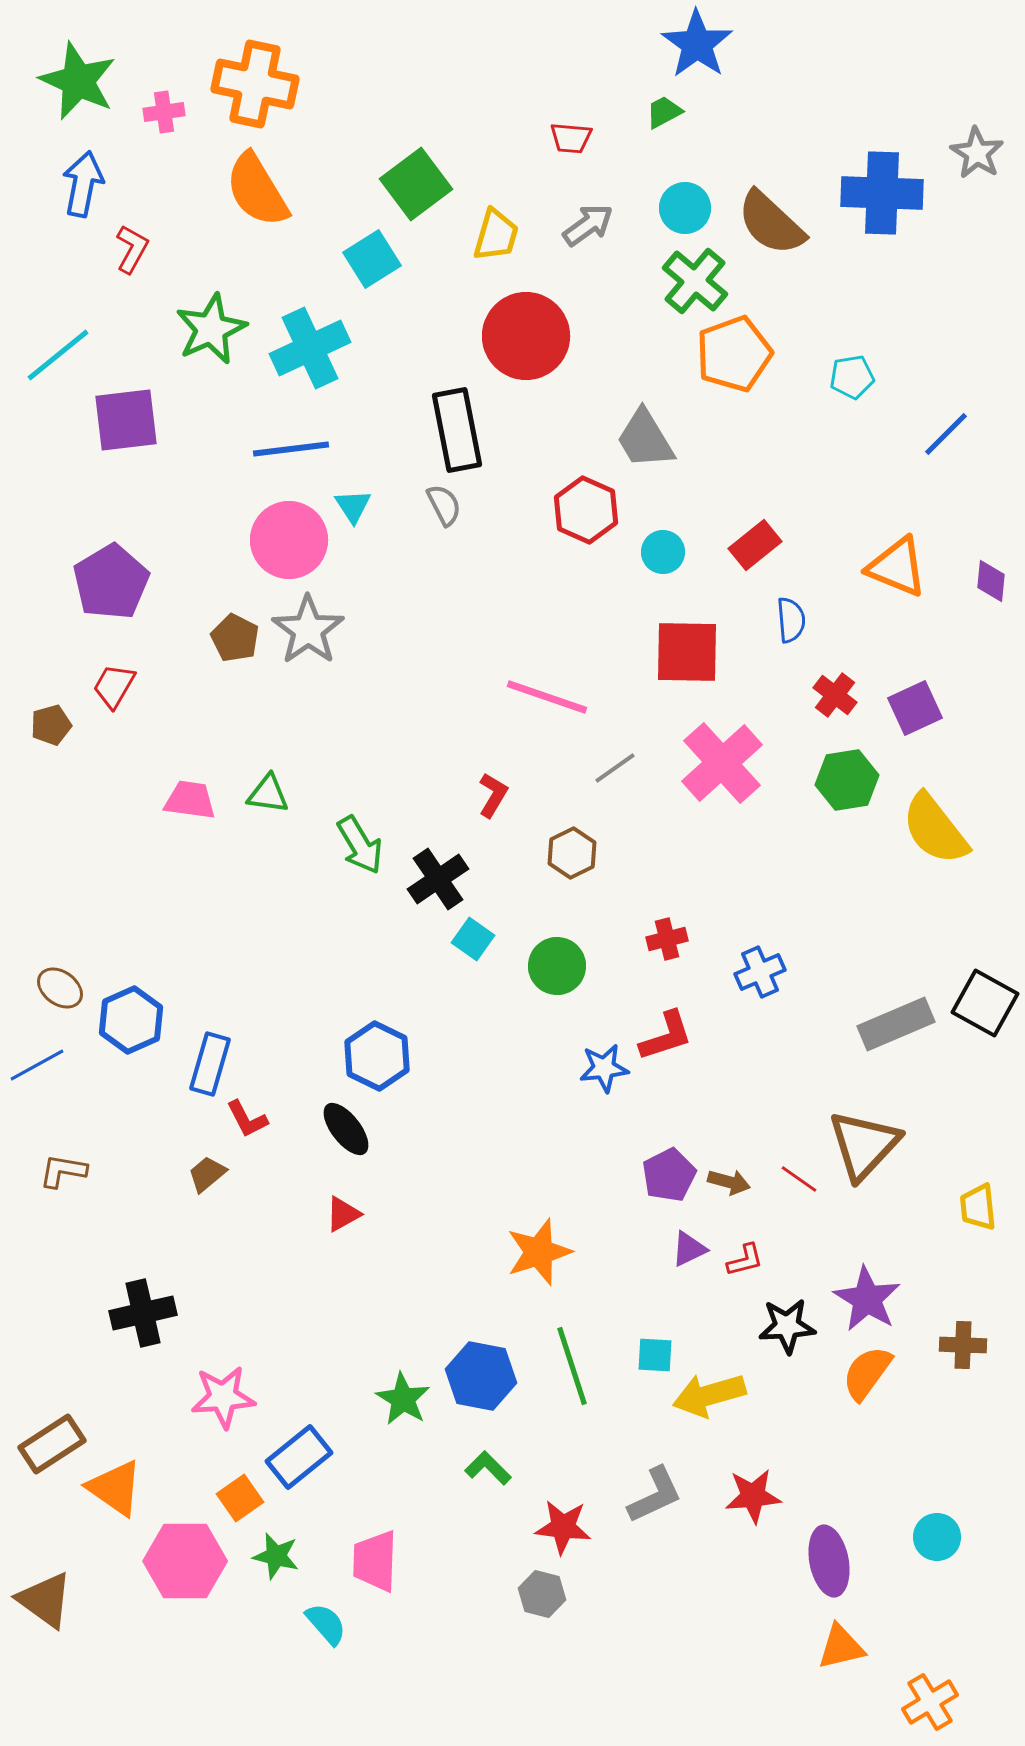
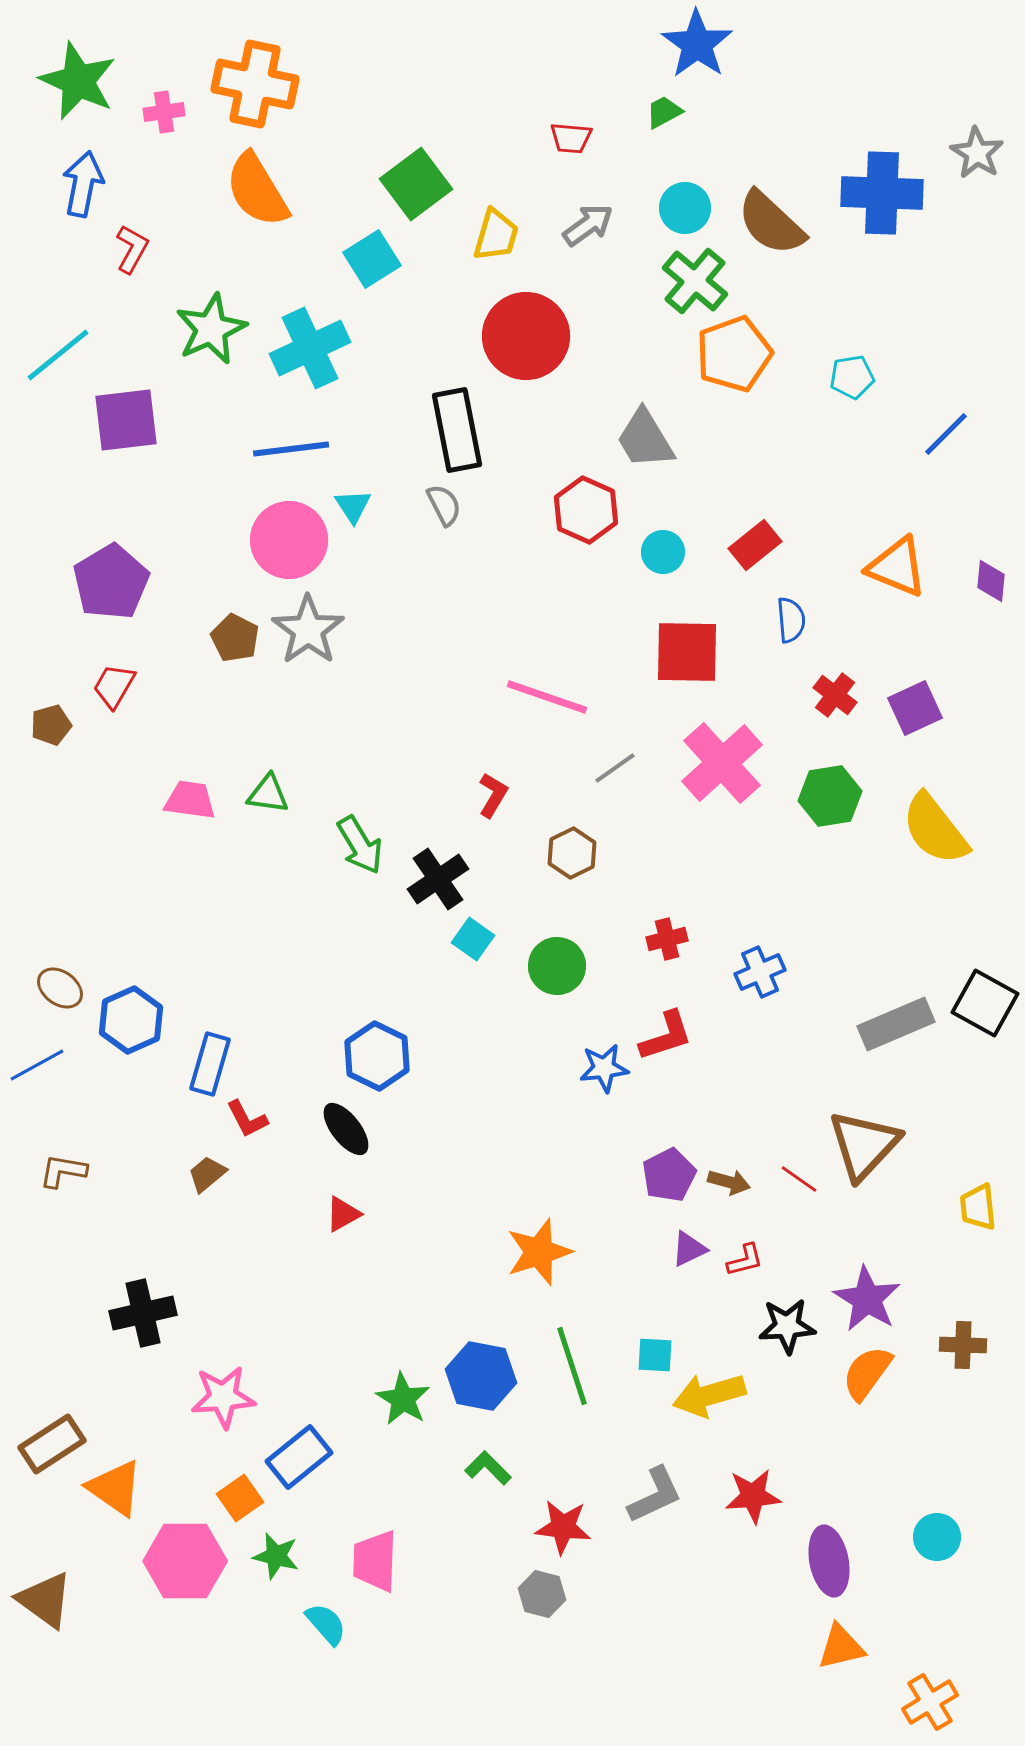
green hexagon at (847, 780): moved 17 px left, 16 px down
